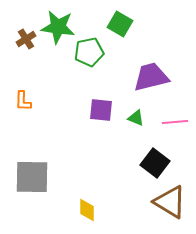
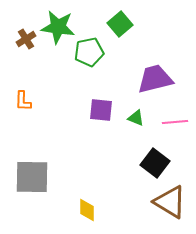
green square: rotated 20 degrees clockwise
purple trapezoid: moved 4 px right, 2 px down
